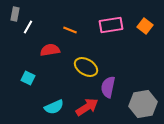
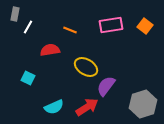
purple semicircle: moved 2 px left, 1 px up; rotated 25 degrees clockwise
gray hexagon: rotated 8 degrees counterclockwise
